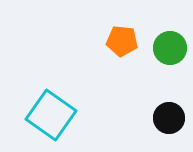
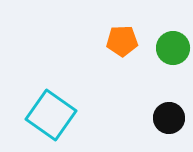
orange pentagon: rotated 8 degrees counterclockwise
green circle: moved 3 px right
